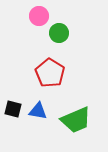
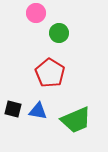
pink circle: moved 3 px left, 3 px up
